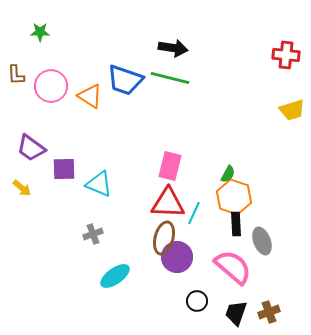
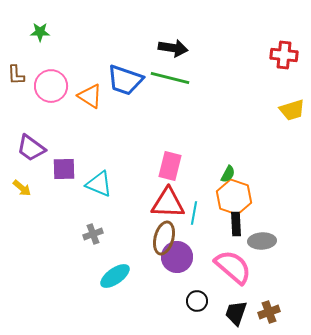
red cross: moved 2 px left
cyan line: rotated 15 degrees counterclockwise
gray ellipse: rotated 72 degrees counterclockwise
